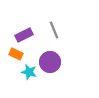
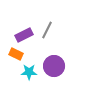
gray line: moved 7 px left; rotated 48 degrees clockwise
purple circle: moved 4 px right, 4 px down
cyan star: rotated 14 degrees counterclockwise
